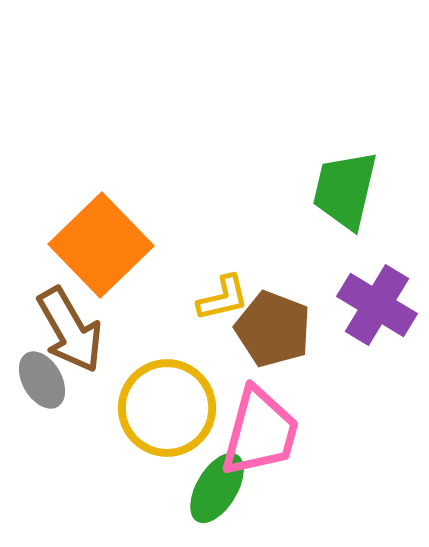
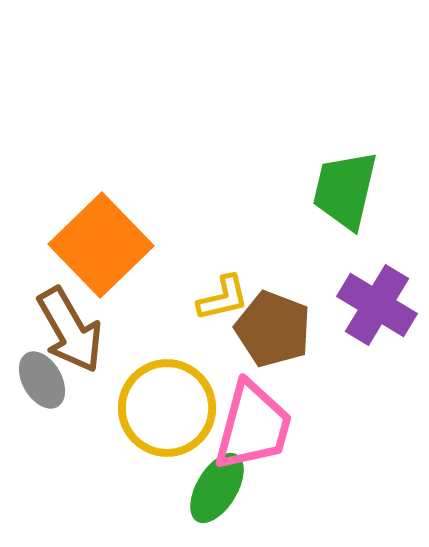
pink trapezoid: moved 7 px left, 6 px up
